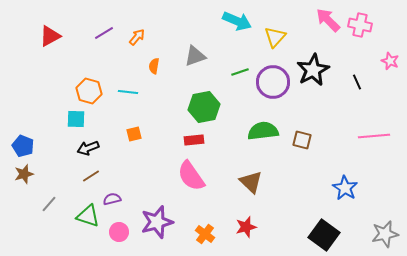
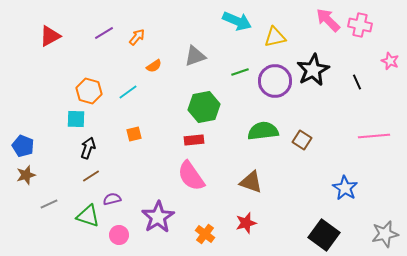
yellow triangle: rotated 35 degrees clockwise
orange semicircle: rotated 133 degrees counterclockwise
purple circle: moved 2 px right, 1 px up
cyan line: rotated 42 degrees counterclockwise
brown square: rotated 18 degrees clockwise
black arrow: rotated 130 degrees clockwise
brown star: moved 2 px right, 1 px down
brown triangle: rotated 25 degrees counterclockwise
gray line: rotated 24 degrees clockwise
purple star: moved 1 px right, 5 px up; rotated 16 degrees counterclockwise
red star: moved 4 px up
pink circle: moved 3 px down
